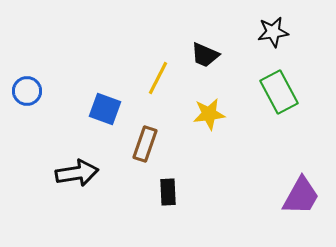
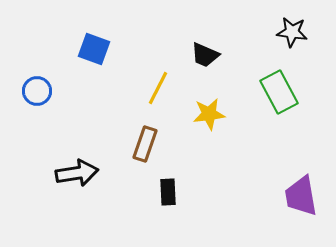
black star: moved 19 px right; rotated 16 degrees clockwise
yellow line: moved 10 px down
blue circle: moved 10 px right
blue square: moved 11 px left, 60 px up
purple trapezoid: rotated 141 degrees clockwise
